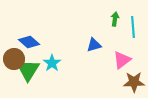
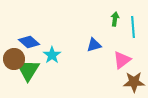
cyan star: moved 8 px up
